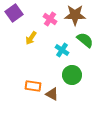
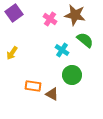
brown star: rotated 10 degrees clockwise
yellow arrow: moved 19 px left, 15 px down
